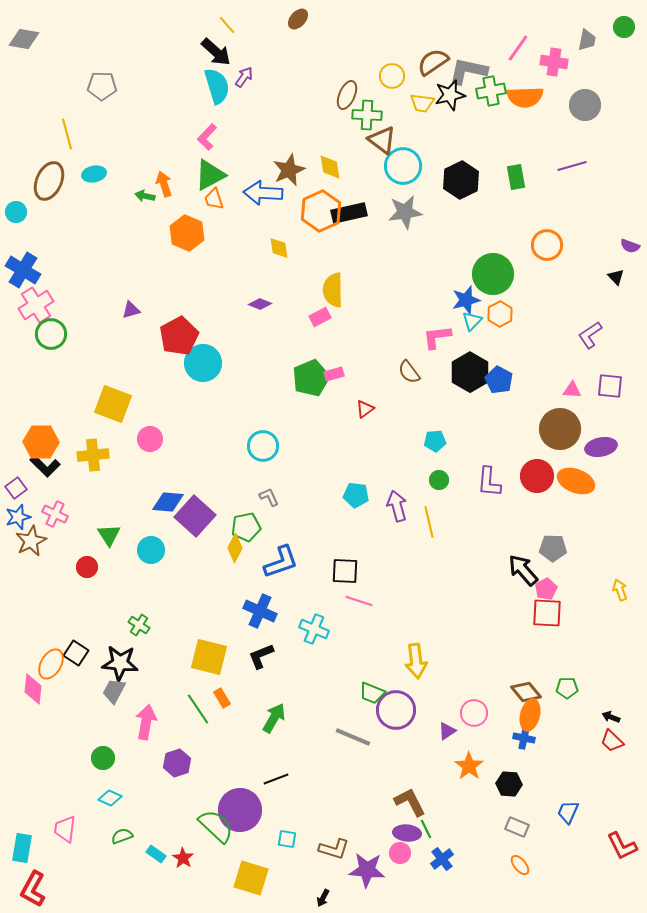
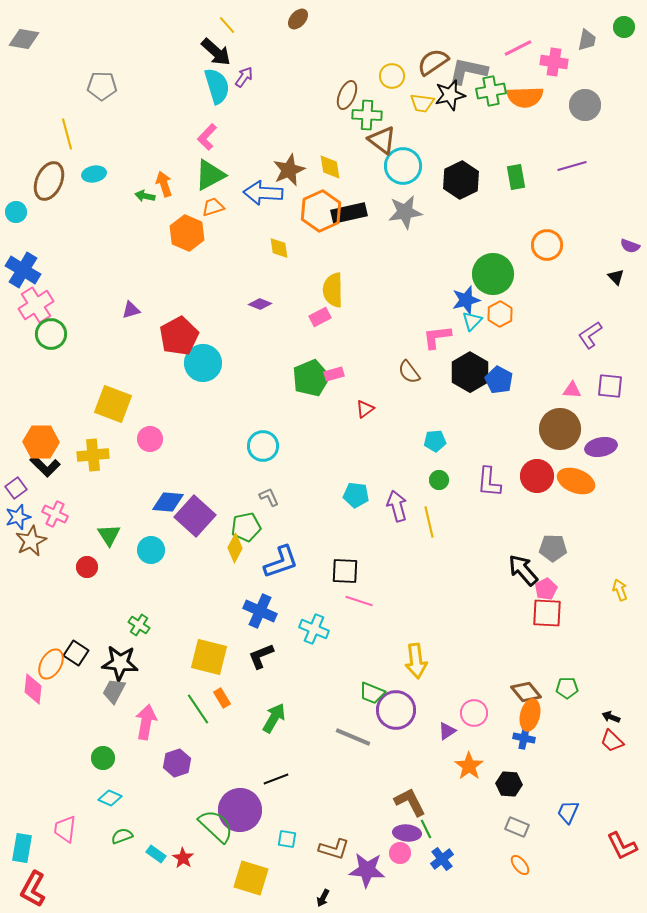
pink line at (518, 48): rotated 28 degrees clockwise
orange trapezoid at (214, 199): moved 1 px left, 8 px down; rotated 90 degrees clockwise
